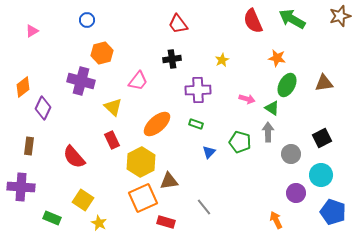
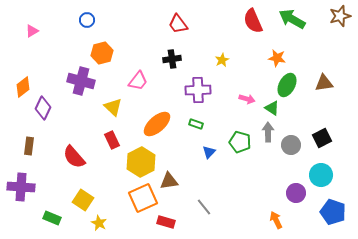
gray circle at (291, 154): moved 9 px up
